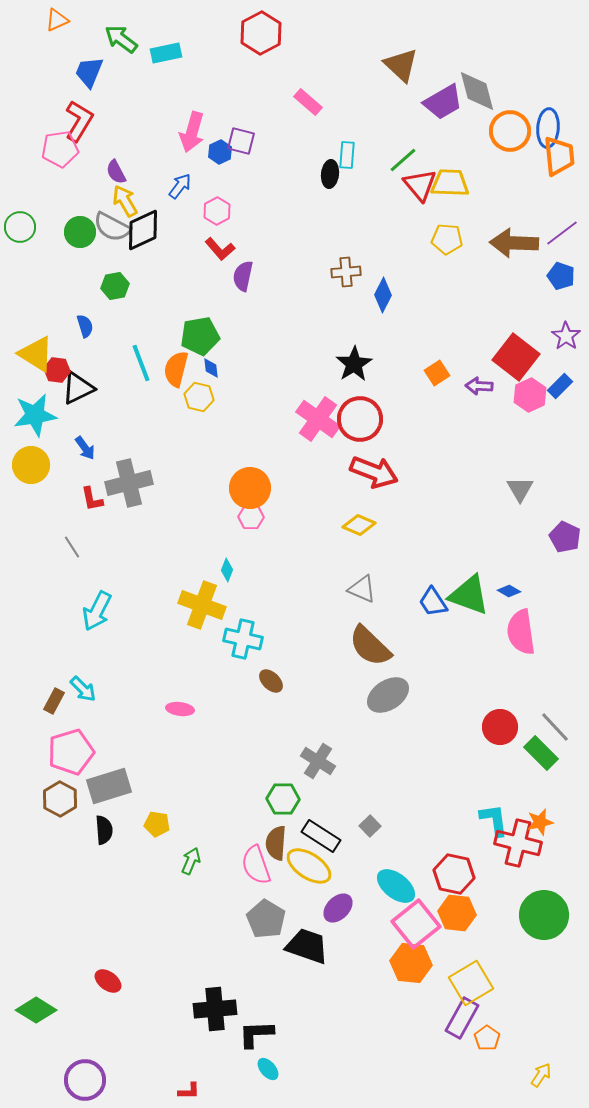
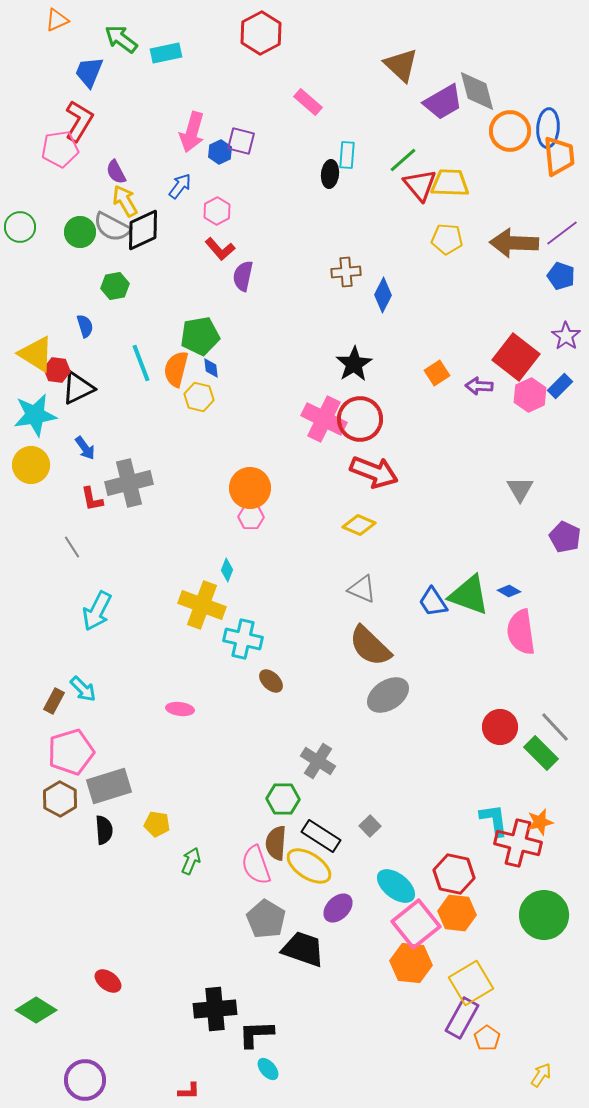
pink cross at (318, 419): moved 6 px right; rotated 9 degrees counterclockwise
black trapezoid at (307, 946): moved 4 px left, 3 px down
